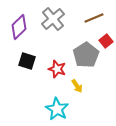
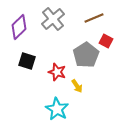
red square: rotated 24 degrees counterclockwise
red star: moved 3 px down
